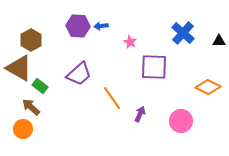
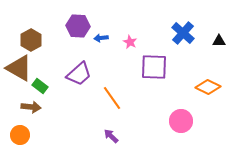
blue arrow: moved 12 px down
brown arrow: rotated 144 degrees clockwise
purple arrow: moved 29 px left, 22 px down; rotated 70 degrees counterclockwise
orange circle: moved 3 px left, 6 px down
